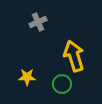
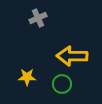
gray cross: moved 4 px up
yellow arrow: moved 2 px left; rotated 72 degrees counterclockwise
